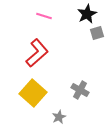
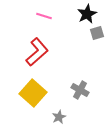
red L-shape: moved 1 px up
